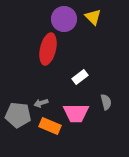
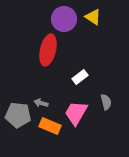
yellow triangle: rotated 12 degrees counterclockwise
red ellipse: moved 1 px down
gray arrow: rotated 32 degrees clockwise
pink trapezoid: rotated 120 degrees clockwise
